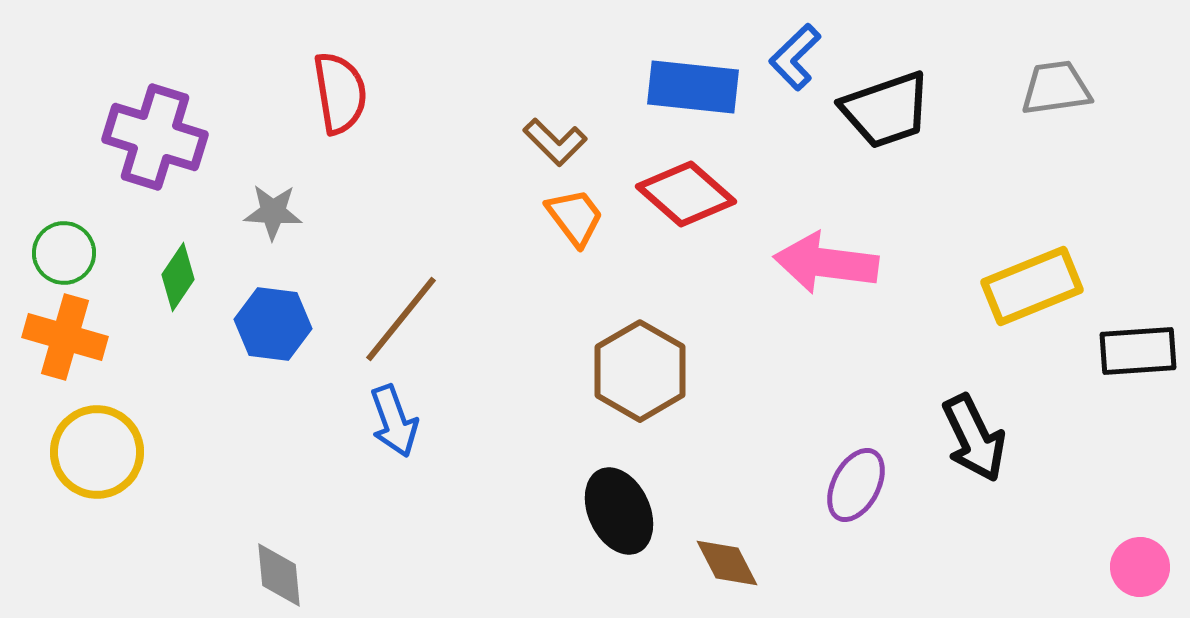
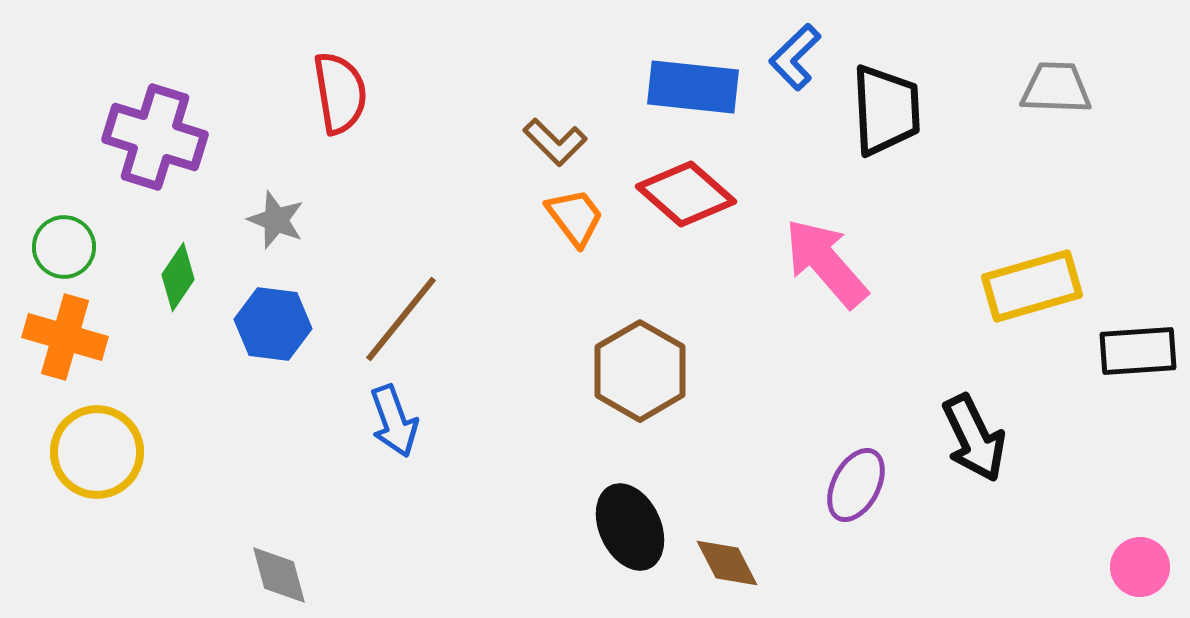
gray trapezoid: rotated 10 degrees clockwise
black trapezoid: rotated 74 degrees counterclockwise
gray star: moved 3 px right, 8 px down; rotated 18 degrees clockwise
green circle: moved 6 px up
pink arrow: rotated 42 degrees clockwise
yellow rectangle: rotated 6 degrees clockwise
black ellipse: moved 11 px right, 16 px down
gray diamond: rotated 10 degrees counterclockwise
